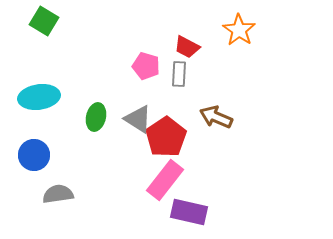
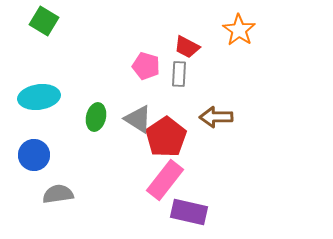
brown arrow: rotated 24 degrees counterclockwise
